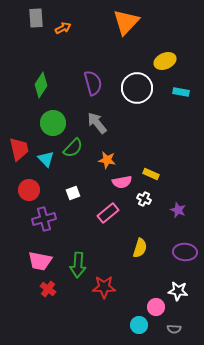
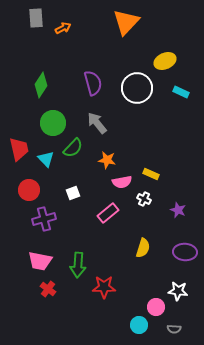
cyan rectangle: rotated 14 degrees clockwise
yellow semicircle: moved 3 px right
